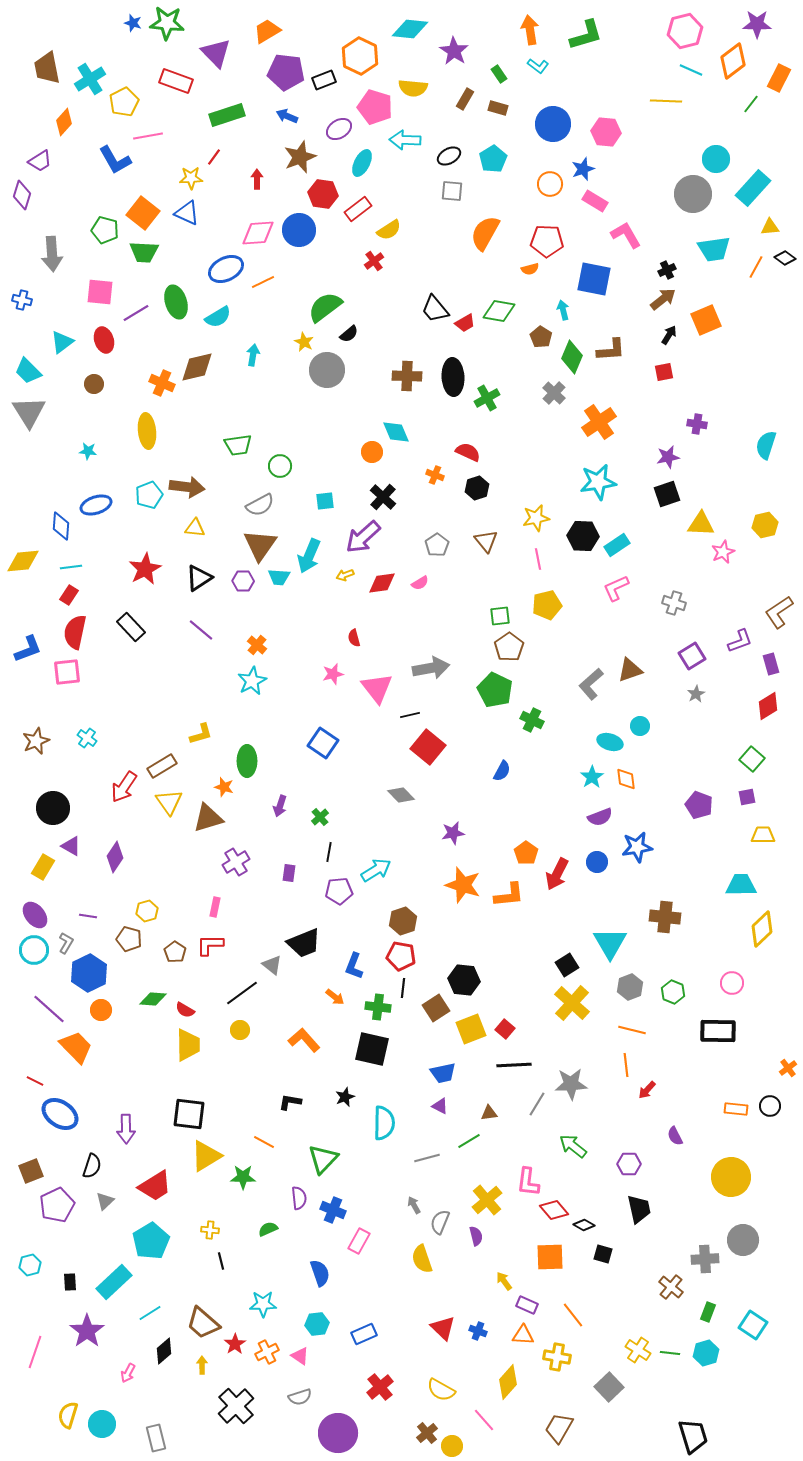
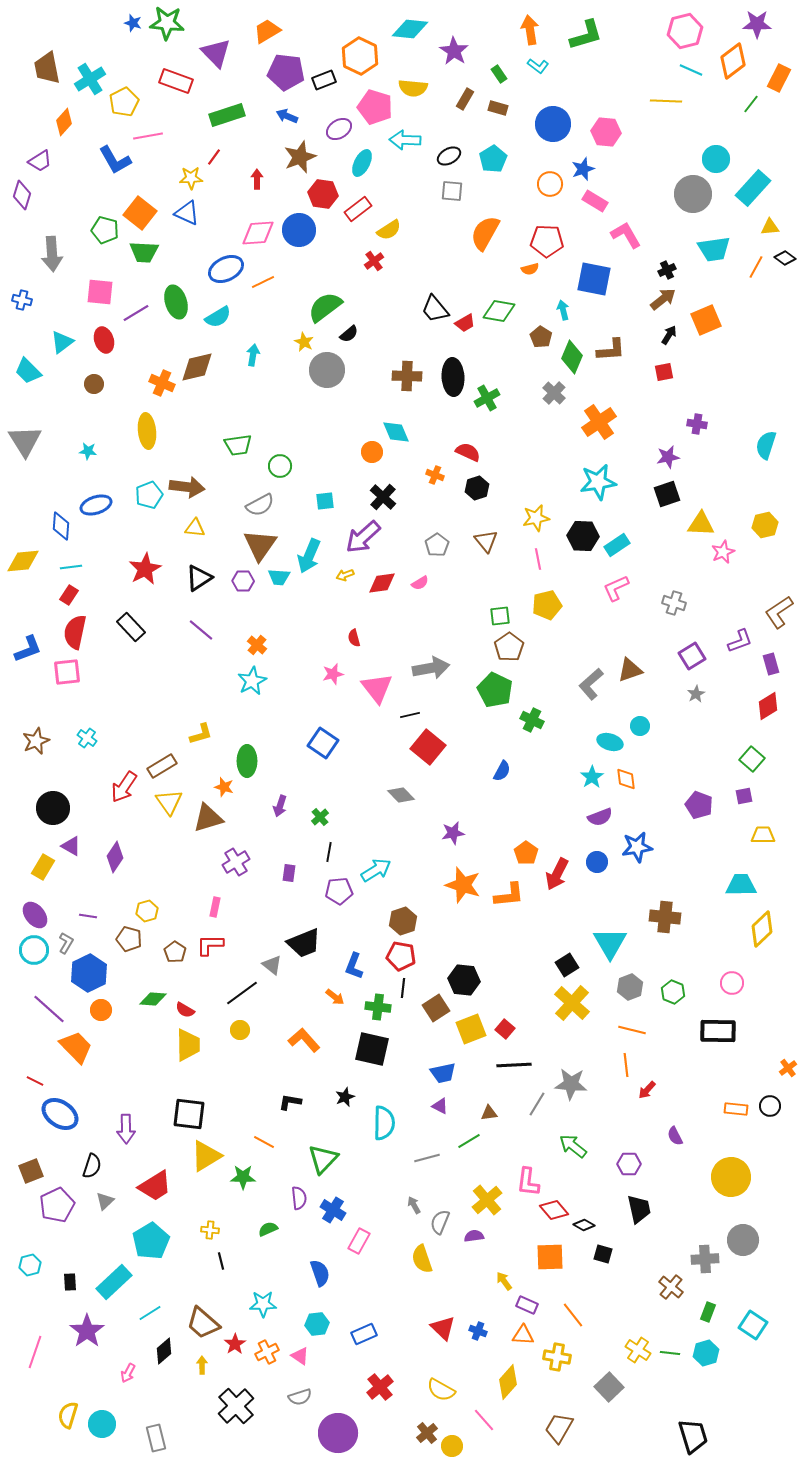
orange square at (143, 213): moved 3 px left
gray triangle at (29, 412): moved 4 px left, 29 px down
purple square at (747, 797): moved 3 px left, 1 px up
gray star at (571, 1084): rotated 8 degrees clockwise
blue cross at (333, 1210): rotated 10 degrees clockwise
purple semicircle at (476, 1236): moved 2 px left; rotated 84 degrees counterclockwise
